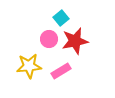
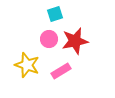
cyan square: moved 6 px left, 4 px up; rotated 21 degrees clockwise
yellow star: moved 2 px left, 1 px up; rotated 25 degrees clockwise
